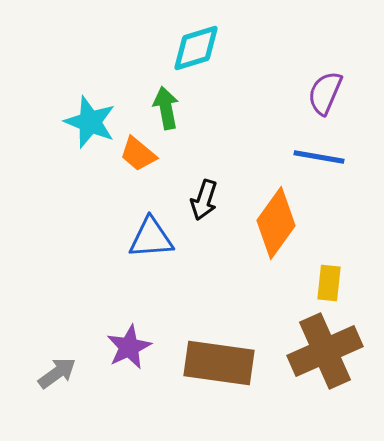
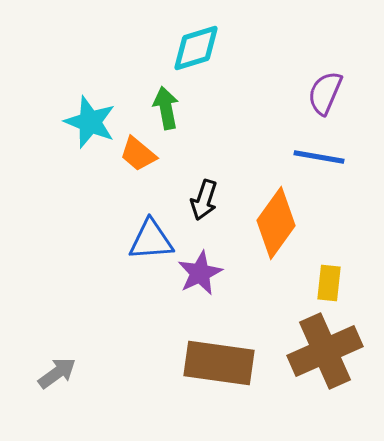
blue triangle: moved 2 px down
purple star: moved 71 px right, 74 px up
